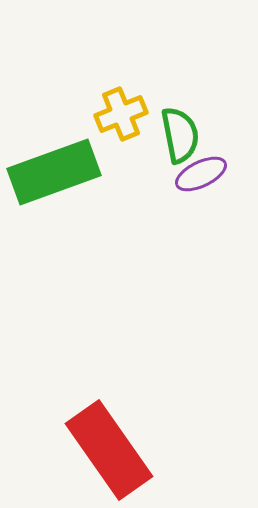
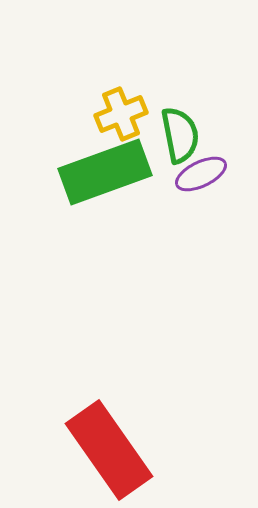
green rectangle: moved 51 px right
